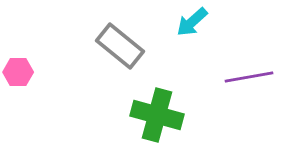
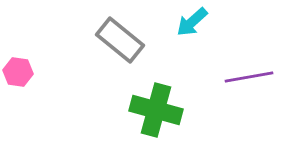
gray rectangle: moved 6 px up
pink hexagon: rotated 8 degrees clockwise
green cross: moved 1 px left, 5 px up
